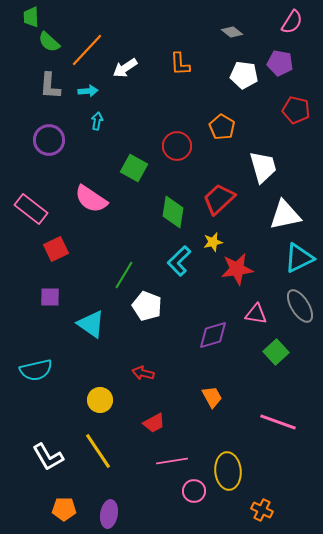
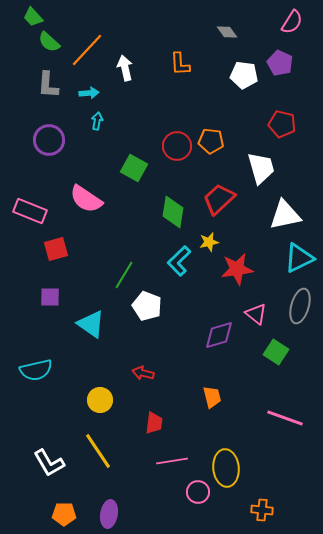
green trapezoid at (31, 17): moved 2 px right; rotated 40 degrees counterclockwise
gray diamond at (232, 32): moved 5 px left; rotated 15 degrees clockwise
purple pentagon at (280, 63): rotated 15 degrees clockwise
white arrow at (125, 68): rotated 110 degrees clockwise
gray L-shape at (50, 86): moved 2 px left, 1 px up
cyan arrow at (88, 91): moved 1 px right, 2 px down
red pentagon at (296, 110): moved 14 px left, 14 px down
orange pentagon at (222, 127): moved 11 px left, 14 px down; rotated 25 degrees counterclockwise
white trapezoid at (263, 167): moved 2 px left, 1 px down
pink semicircle at (91, 199): moved 5 px left
pink rectangle at (31, 209): moved 1 px left, 2 px down; rotated 16 degrees counterclockwise
yellow star at (213, 242): moved 4 px left
red square at (56, 249): rotated 10 degrees clockwise
gray ellipse at (300, 306): rotated 48 degrees clockwise
pink triangle at (256, 314): rotated 30 degrees clockwise
purple diamond at (213, 335): moved 6 px right
green square at (276, 352): rotated 15 degrees counterclockwise
orange trapezoid at (212, 397): rotated 15 degrees clockwise
pink line at (278, 422): moved 7 px right, 4 px up
red trapezoid at (154, 423): rotated 55 degrees counterclockwise
white L-shape at (48, 457): moved 1 px right, 6 px down
yellow ellipse at (228, 471): moved 2 px left, 3 px up
pink circle at (194, 491): moved 4 px right, 1 px down
orange pentagon at (64, 509): moved 5 px down
orange cross at (262, 510): rotated 20 degrees counterclockwise
